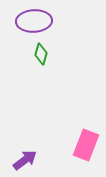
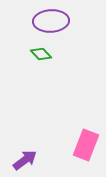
purple ellipse: moved 17 px right
green diamond: rotated 60 degrees counterclockwise
